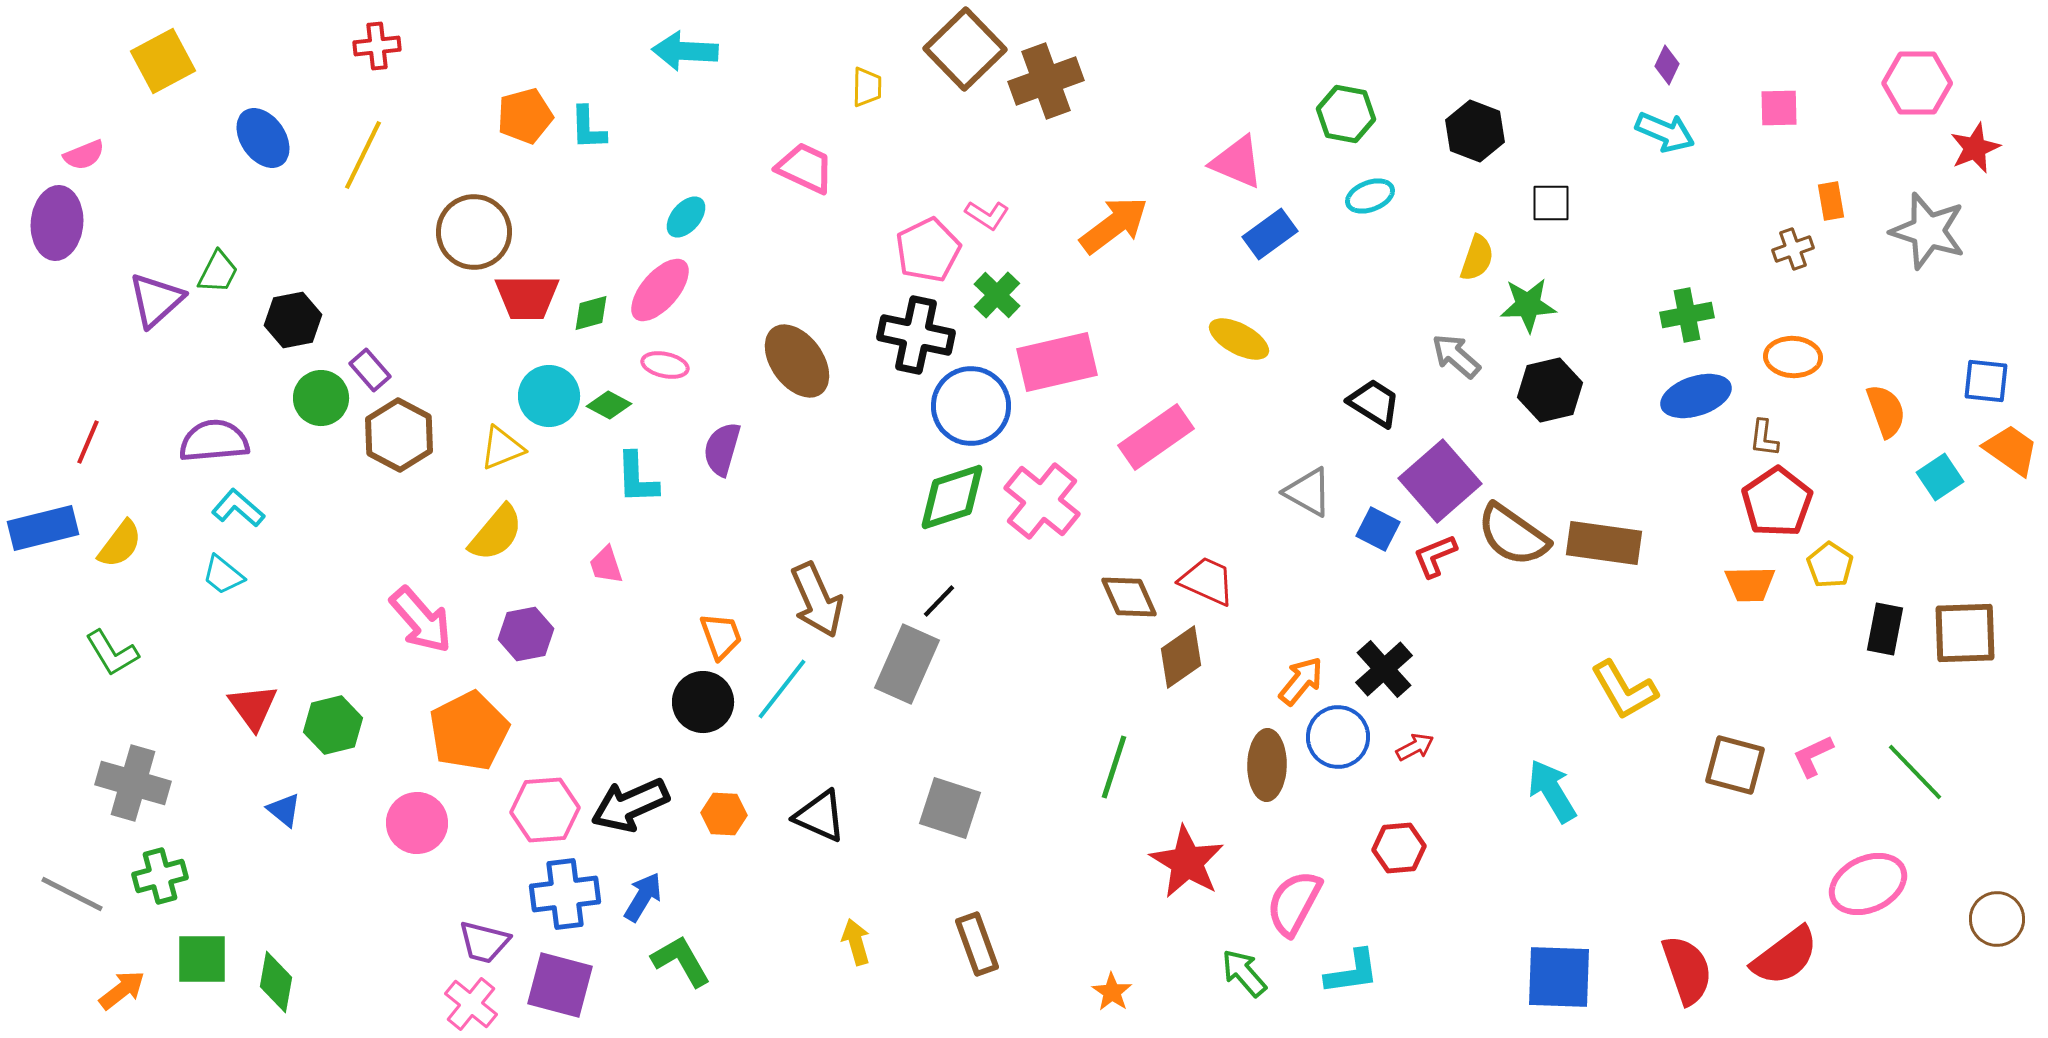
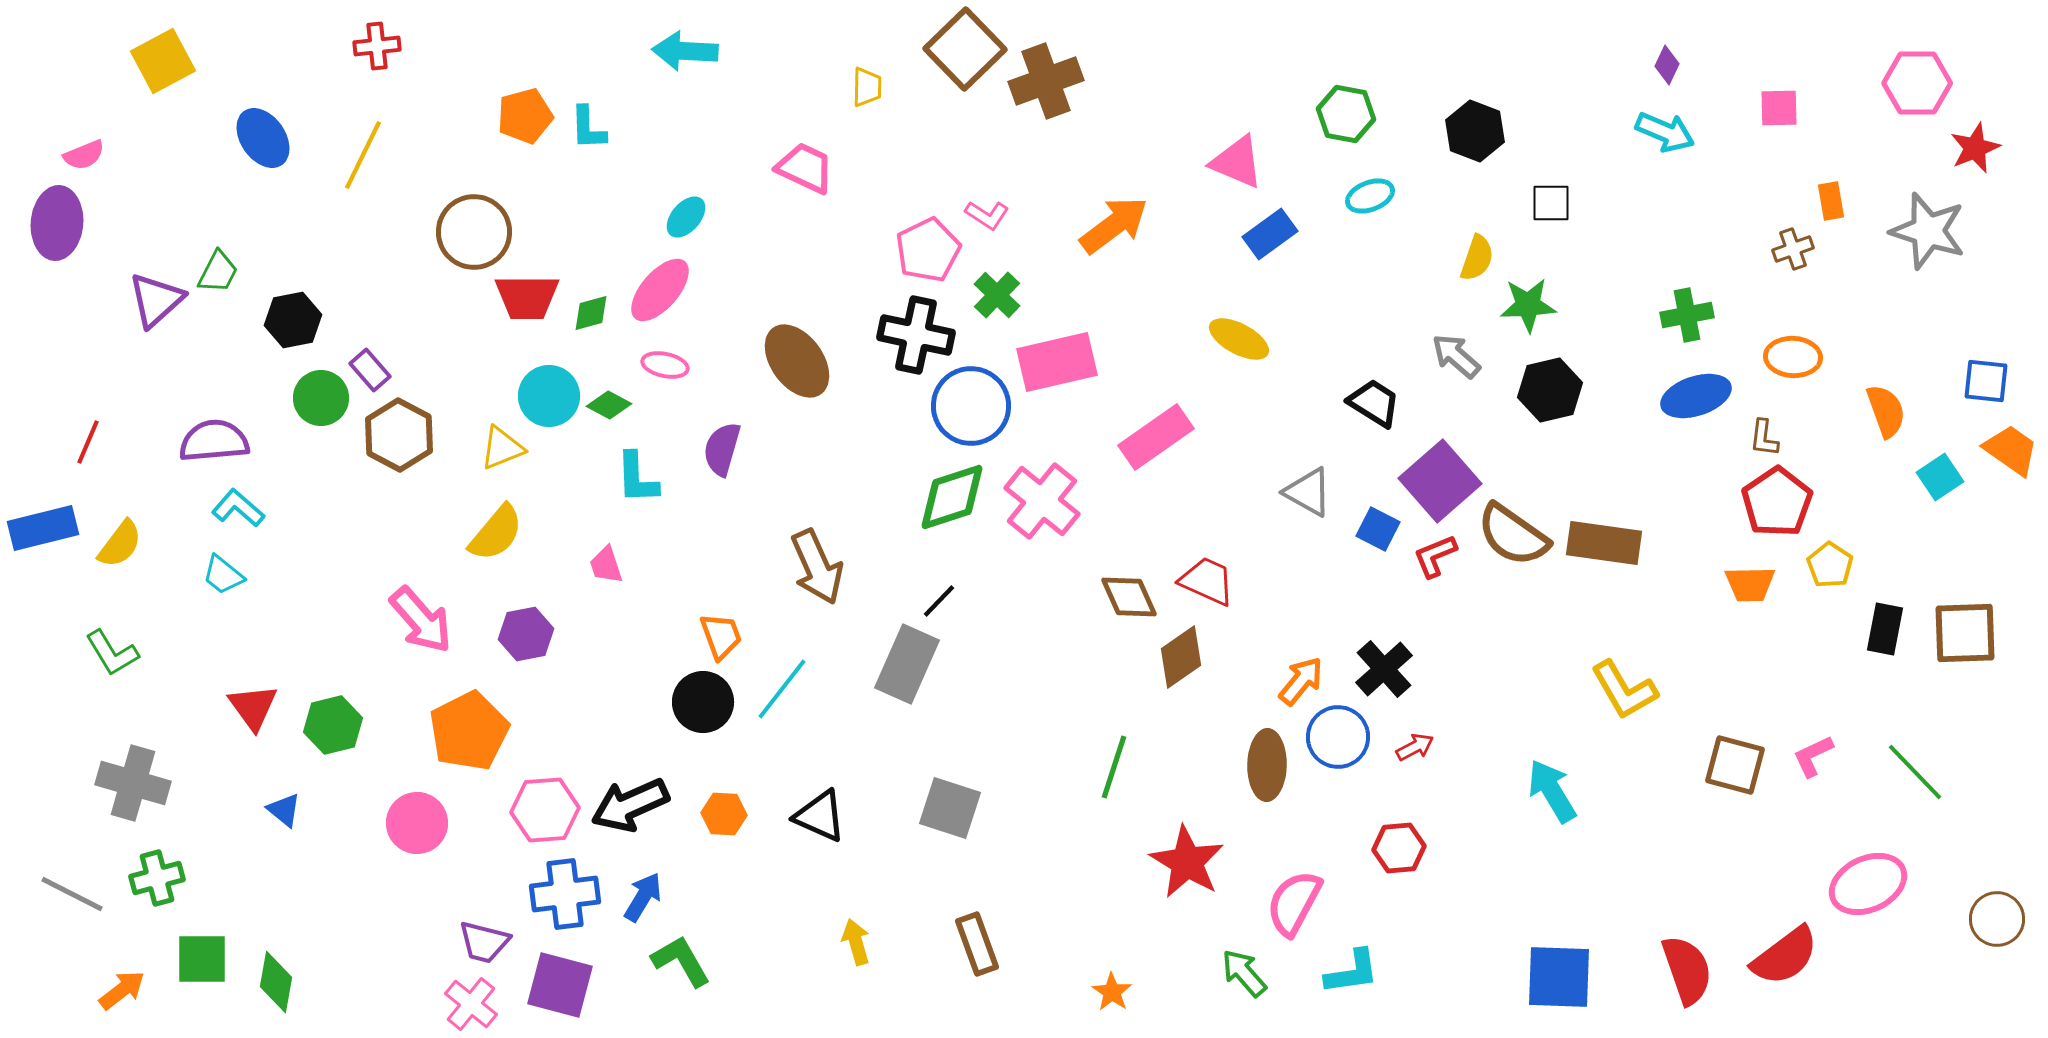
brown arrow at (817, 600): moved 33 px up
green cross at (160, 876): moved 3 px left, 2 px down
